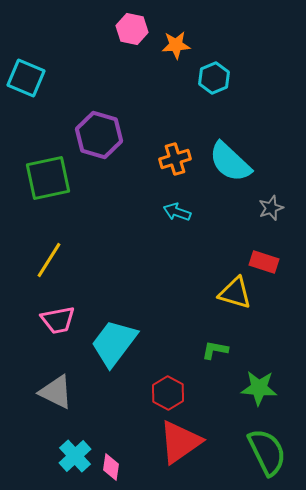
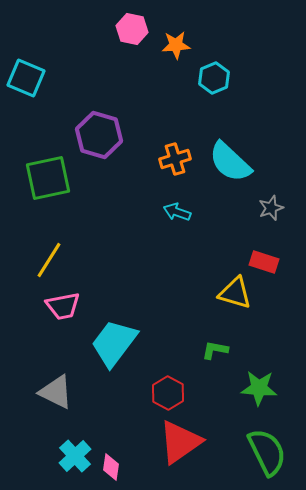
pink trapezoid: moved 5 px right, 14 px up
